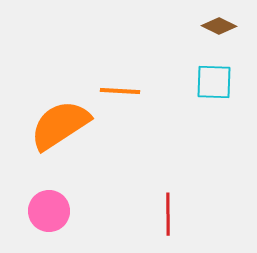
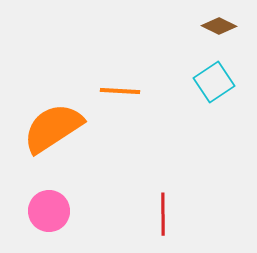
cyan square: rotated 36 degrees counterclockwise
orange semicircle: moved 7 px left, 3 px down
red line: moved 5 px left
